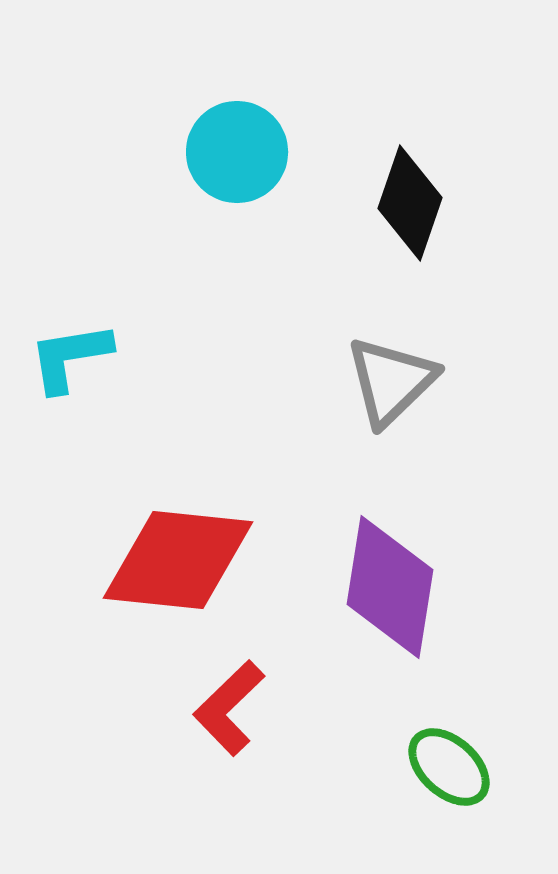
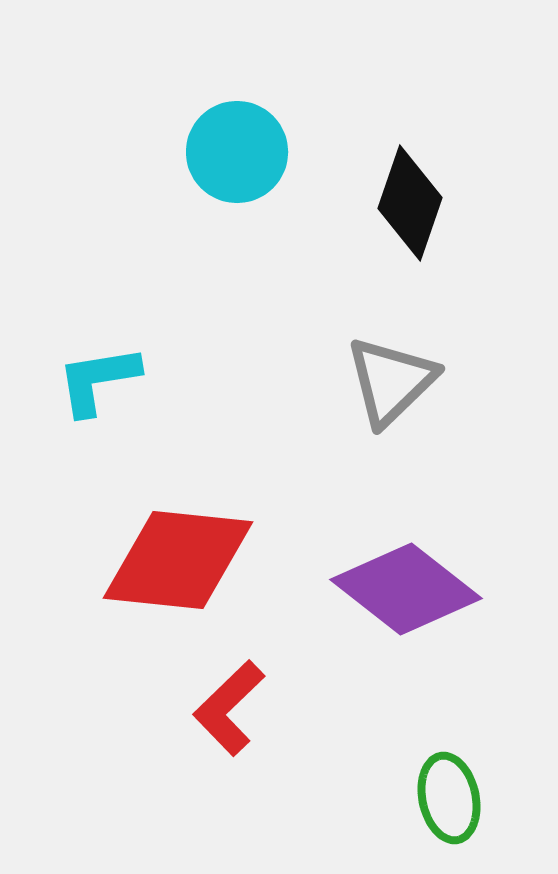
cyan L-shape: moved 28 px right, 23 px down
purple diamond: moved 16 px right, 2 px down; rotated 61 degrees counterclockwise
green ellipse: moved 31 px down; rotated 36 degrees clockwise
